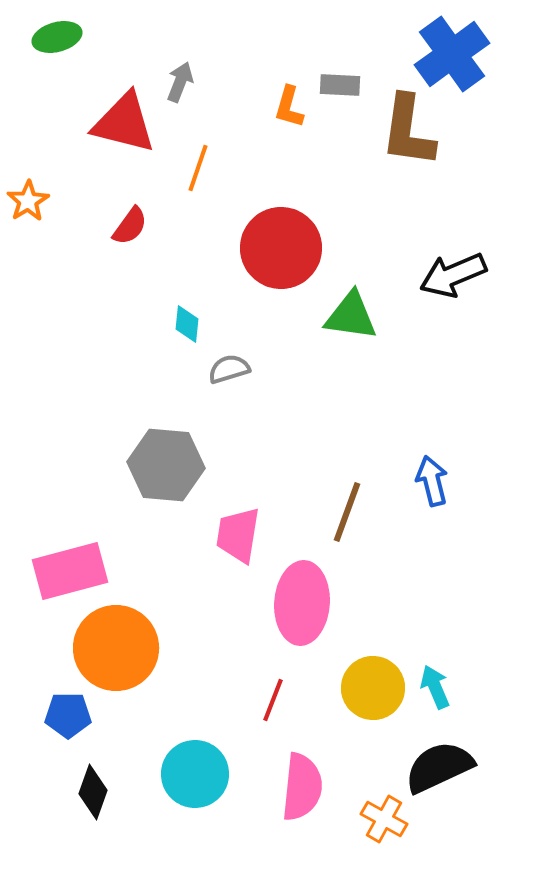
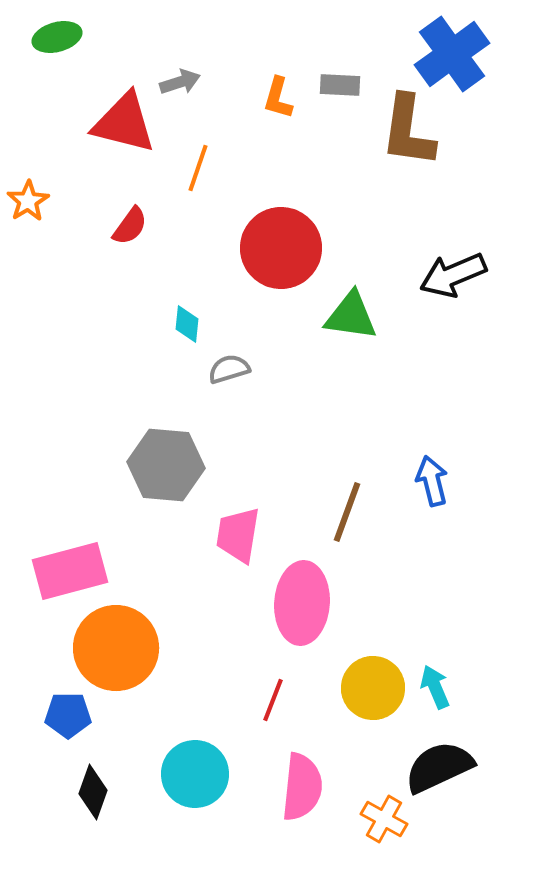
gray arrow: rotated 51 degrees clockwise
orange L-shape: moved 11 px left, 9 px up
